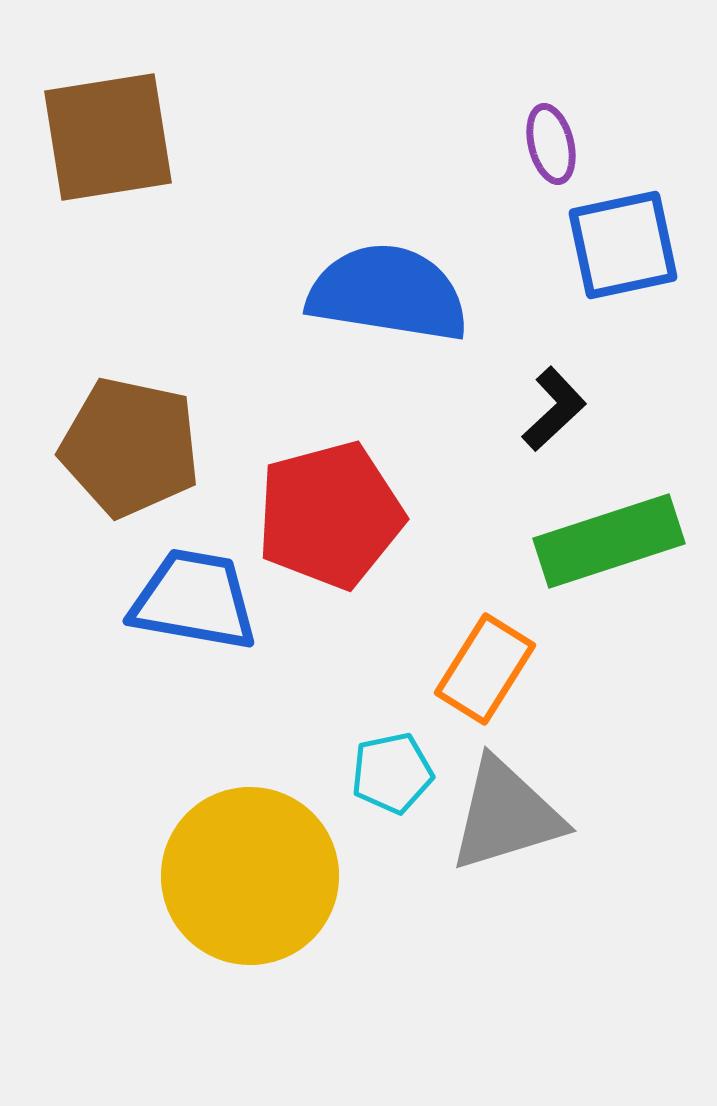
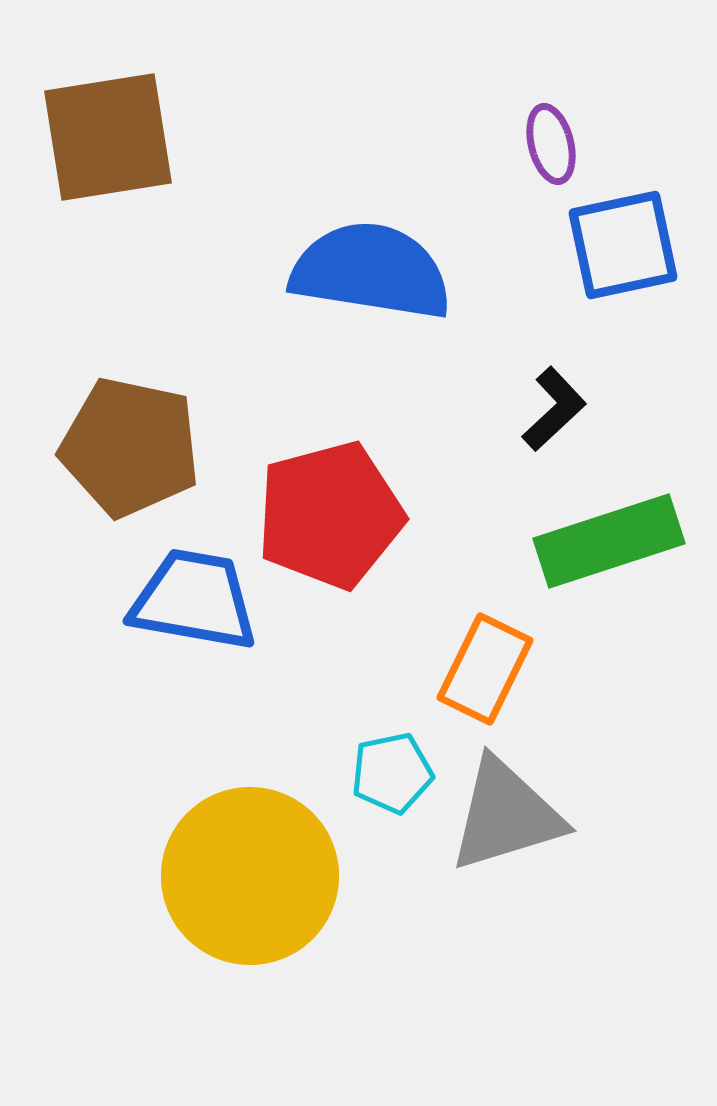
blue semicircle: moved 17 px left, 22 px up
orange rectangle: rotated 6 degrees counterclockwise
